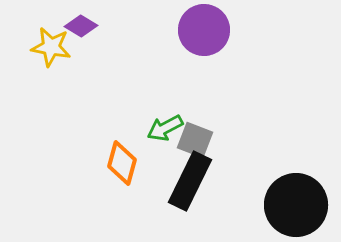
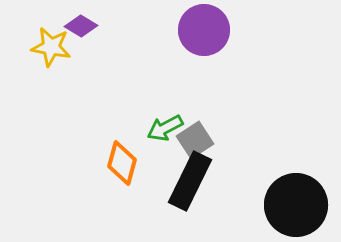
gray square: rotated 36 degrees clockwise
